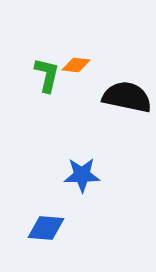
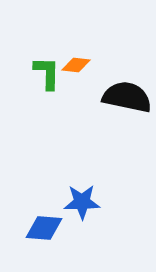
green L-shape: moved 2 px up; rotated 12 degrees counterclockwise
blue star: moved 27 px down
blue diamond: moved 2 px left
